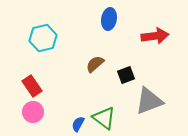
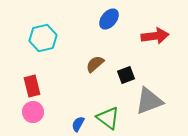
blue ellipse: rotated 30 degrees clockwise
red rectangle: rotated 20 degrees clockwise
green triangle: moved 4 px right
